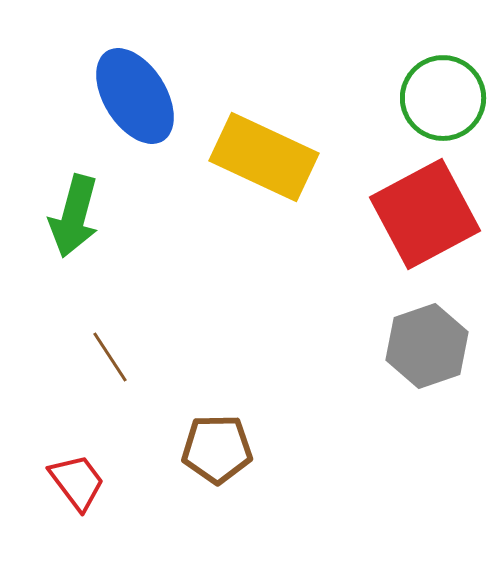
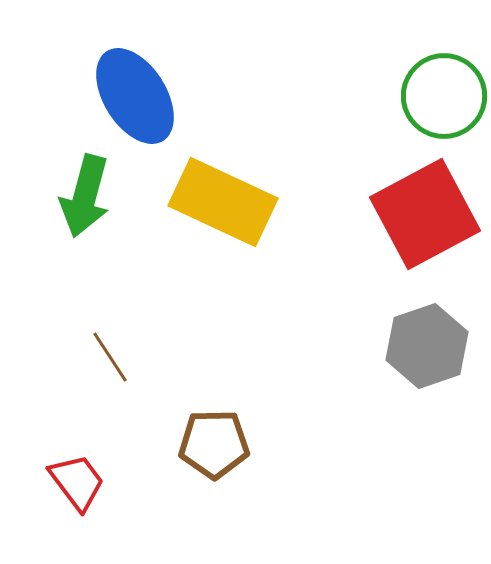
green circle: moved 1 px right, 2 px up
yellow rectangle: moved 41 px left, 45 px down
green arrow: moved 11 px right, 20 px up
brown pentagon: moved 3 px left, 5 px up
